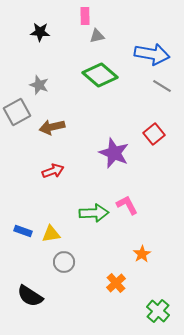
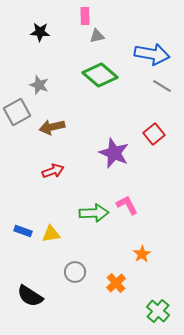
gray circle: moved 11 px right, 10 px down
